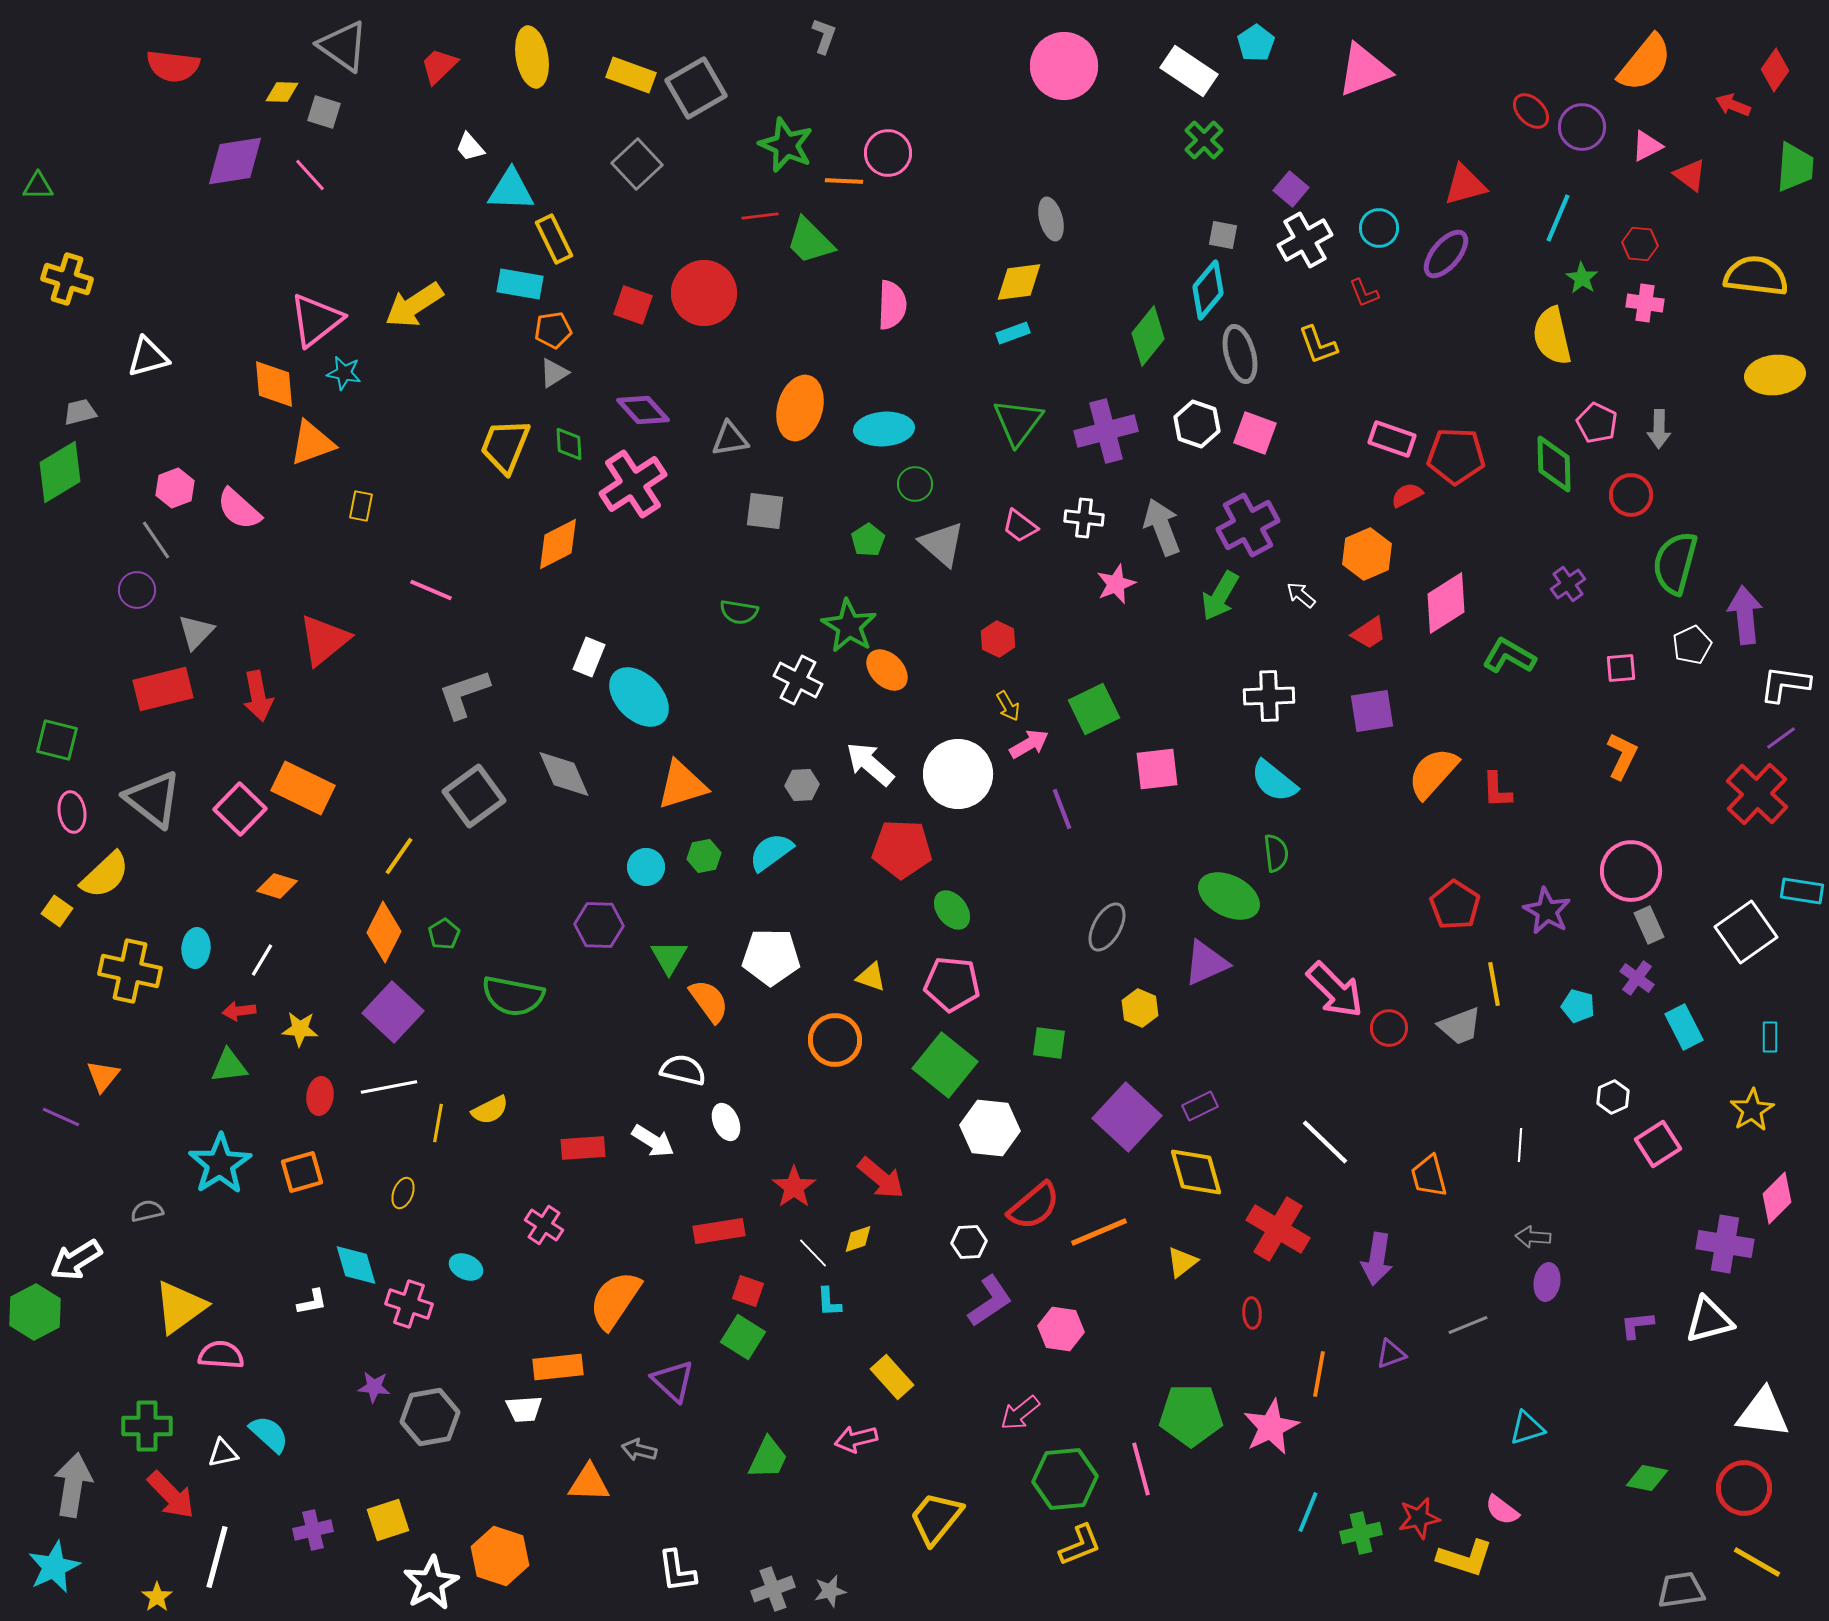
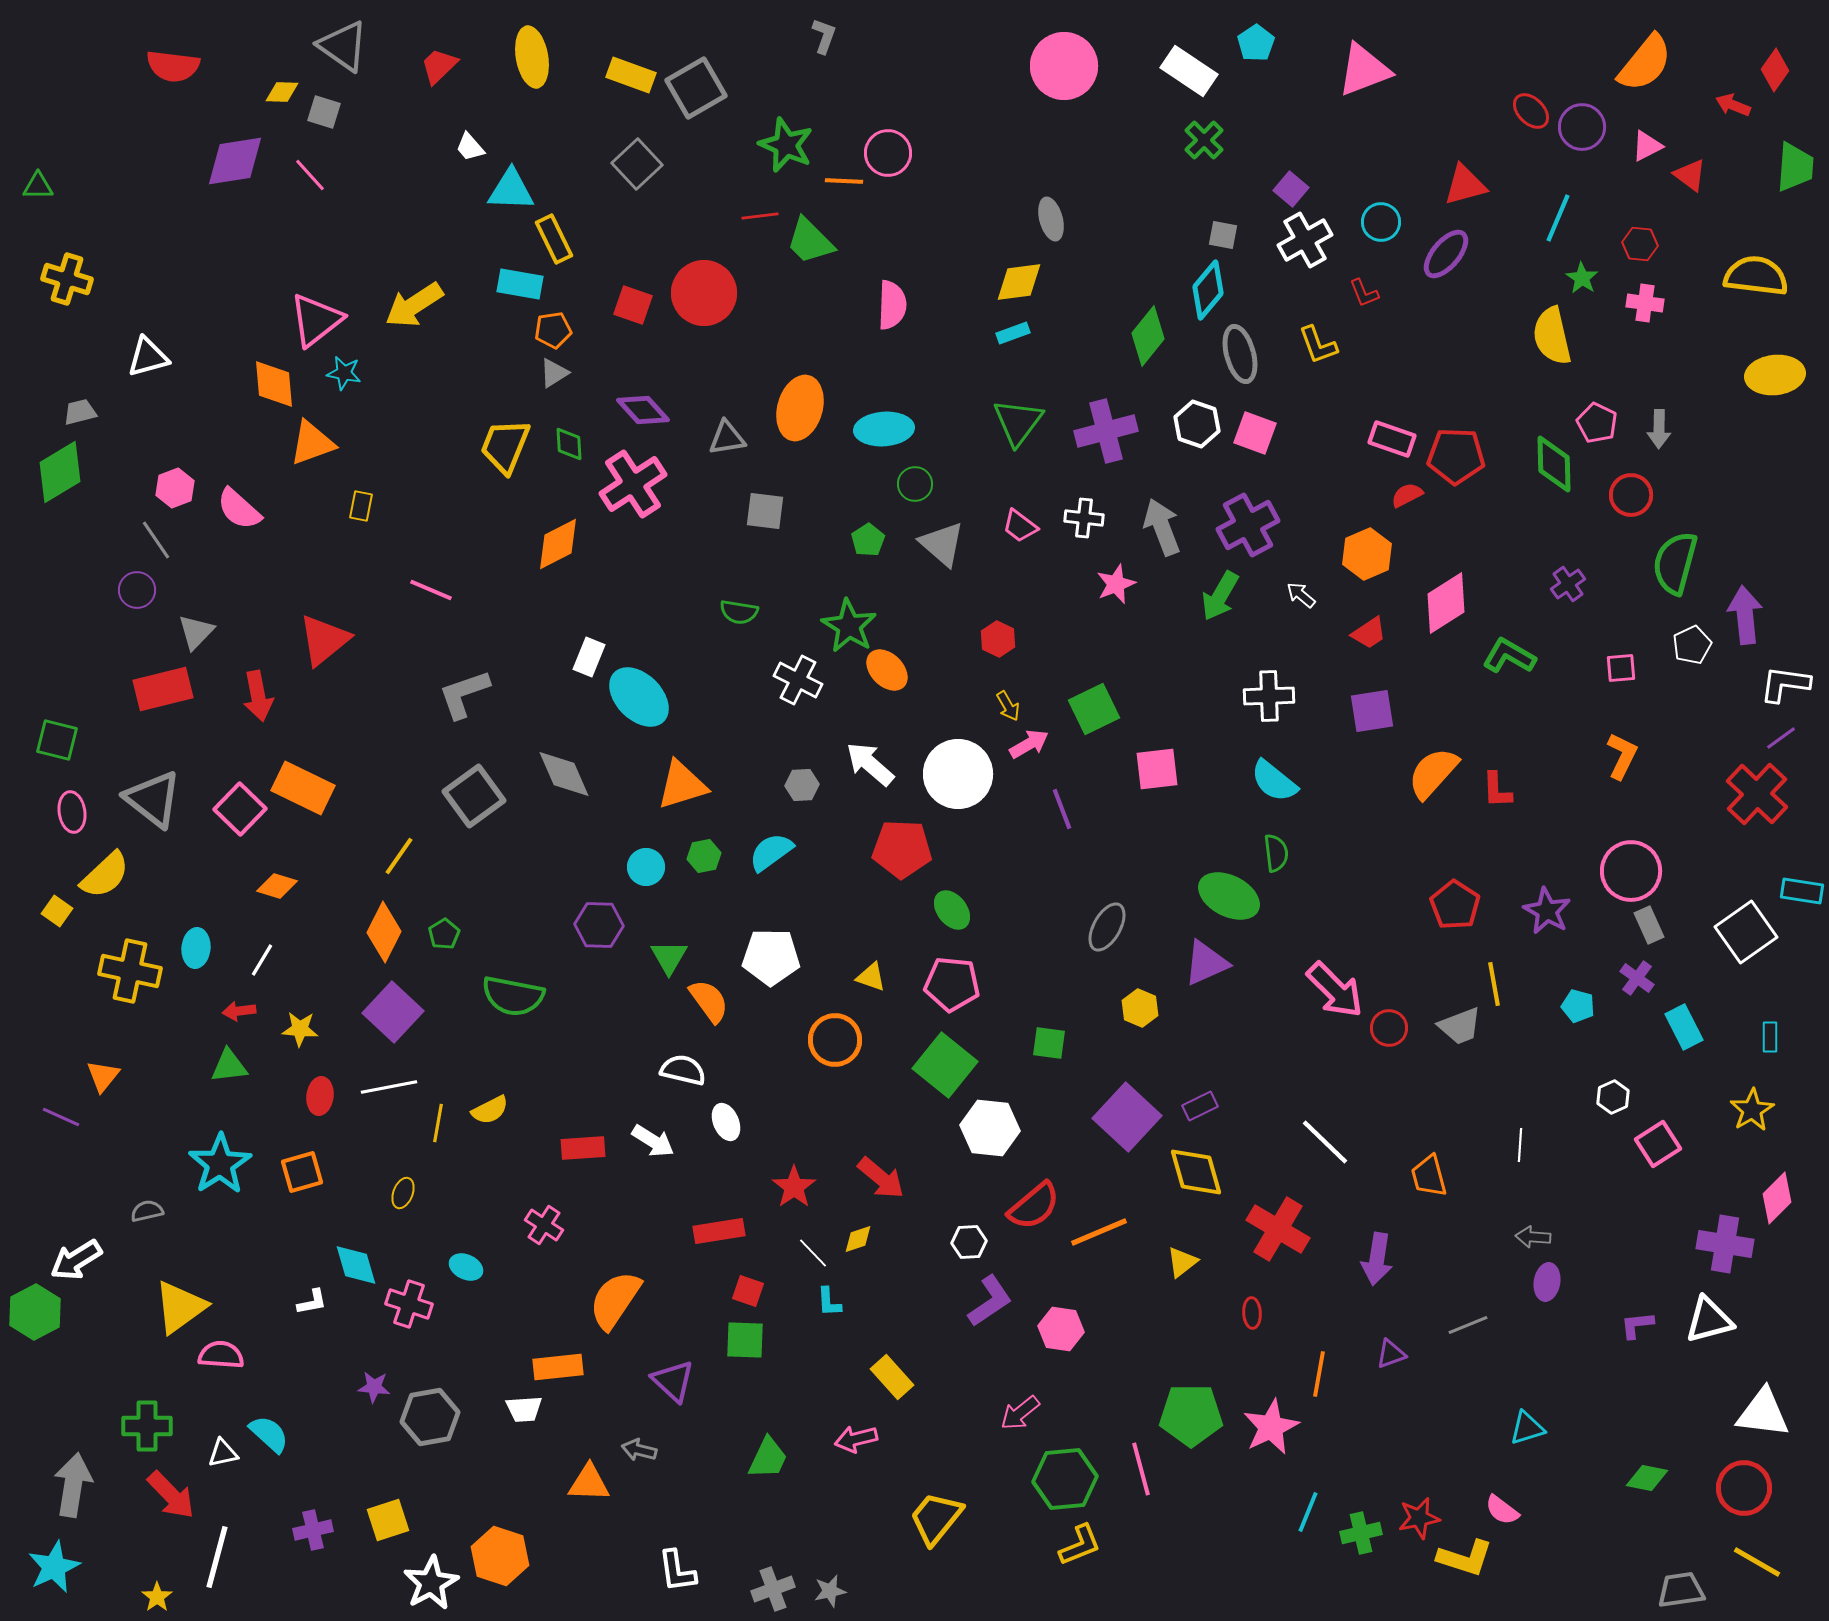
cyan circle at (1379, 228): moved 2 px right, 6 px up
gray triangle at (730, 439): moved 3 px left, 1 px up
green square at (743, 1337): moved 2 px right, 3 px down; rotated 30 degrees counterclockwise
